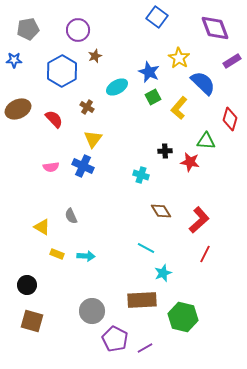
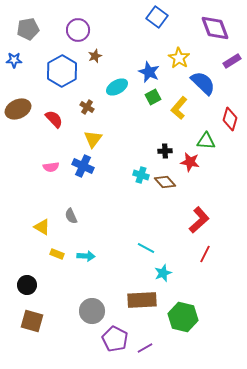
brown diamond at (161, 211): moved 4 px right, 29 px up; rotated 10 degrees counterclockwise
